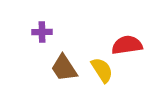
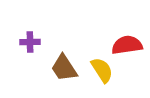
purple cross: moved 12 px left, 10 px down
